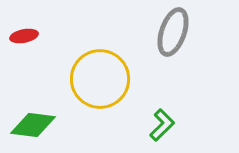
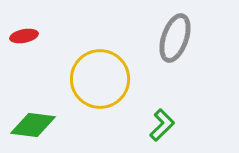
gray ellipse: moved 2 px right, 6 px down
